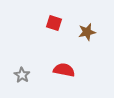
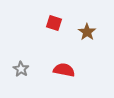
brown star: rotated 24 degrees counterclockwise
gray star: moved 1 px left, 6 px up
